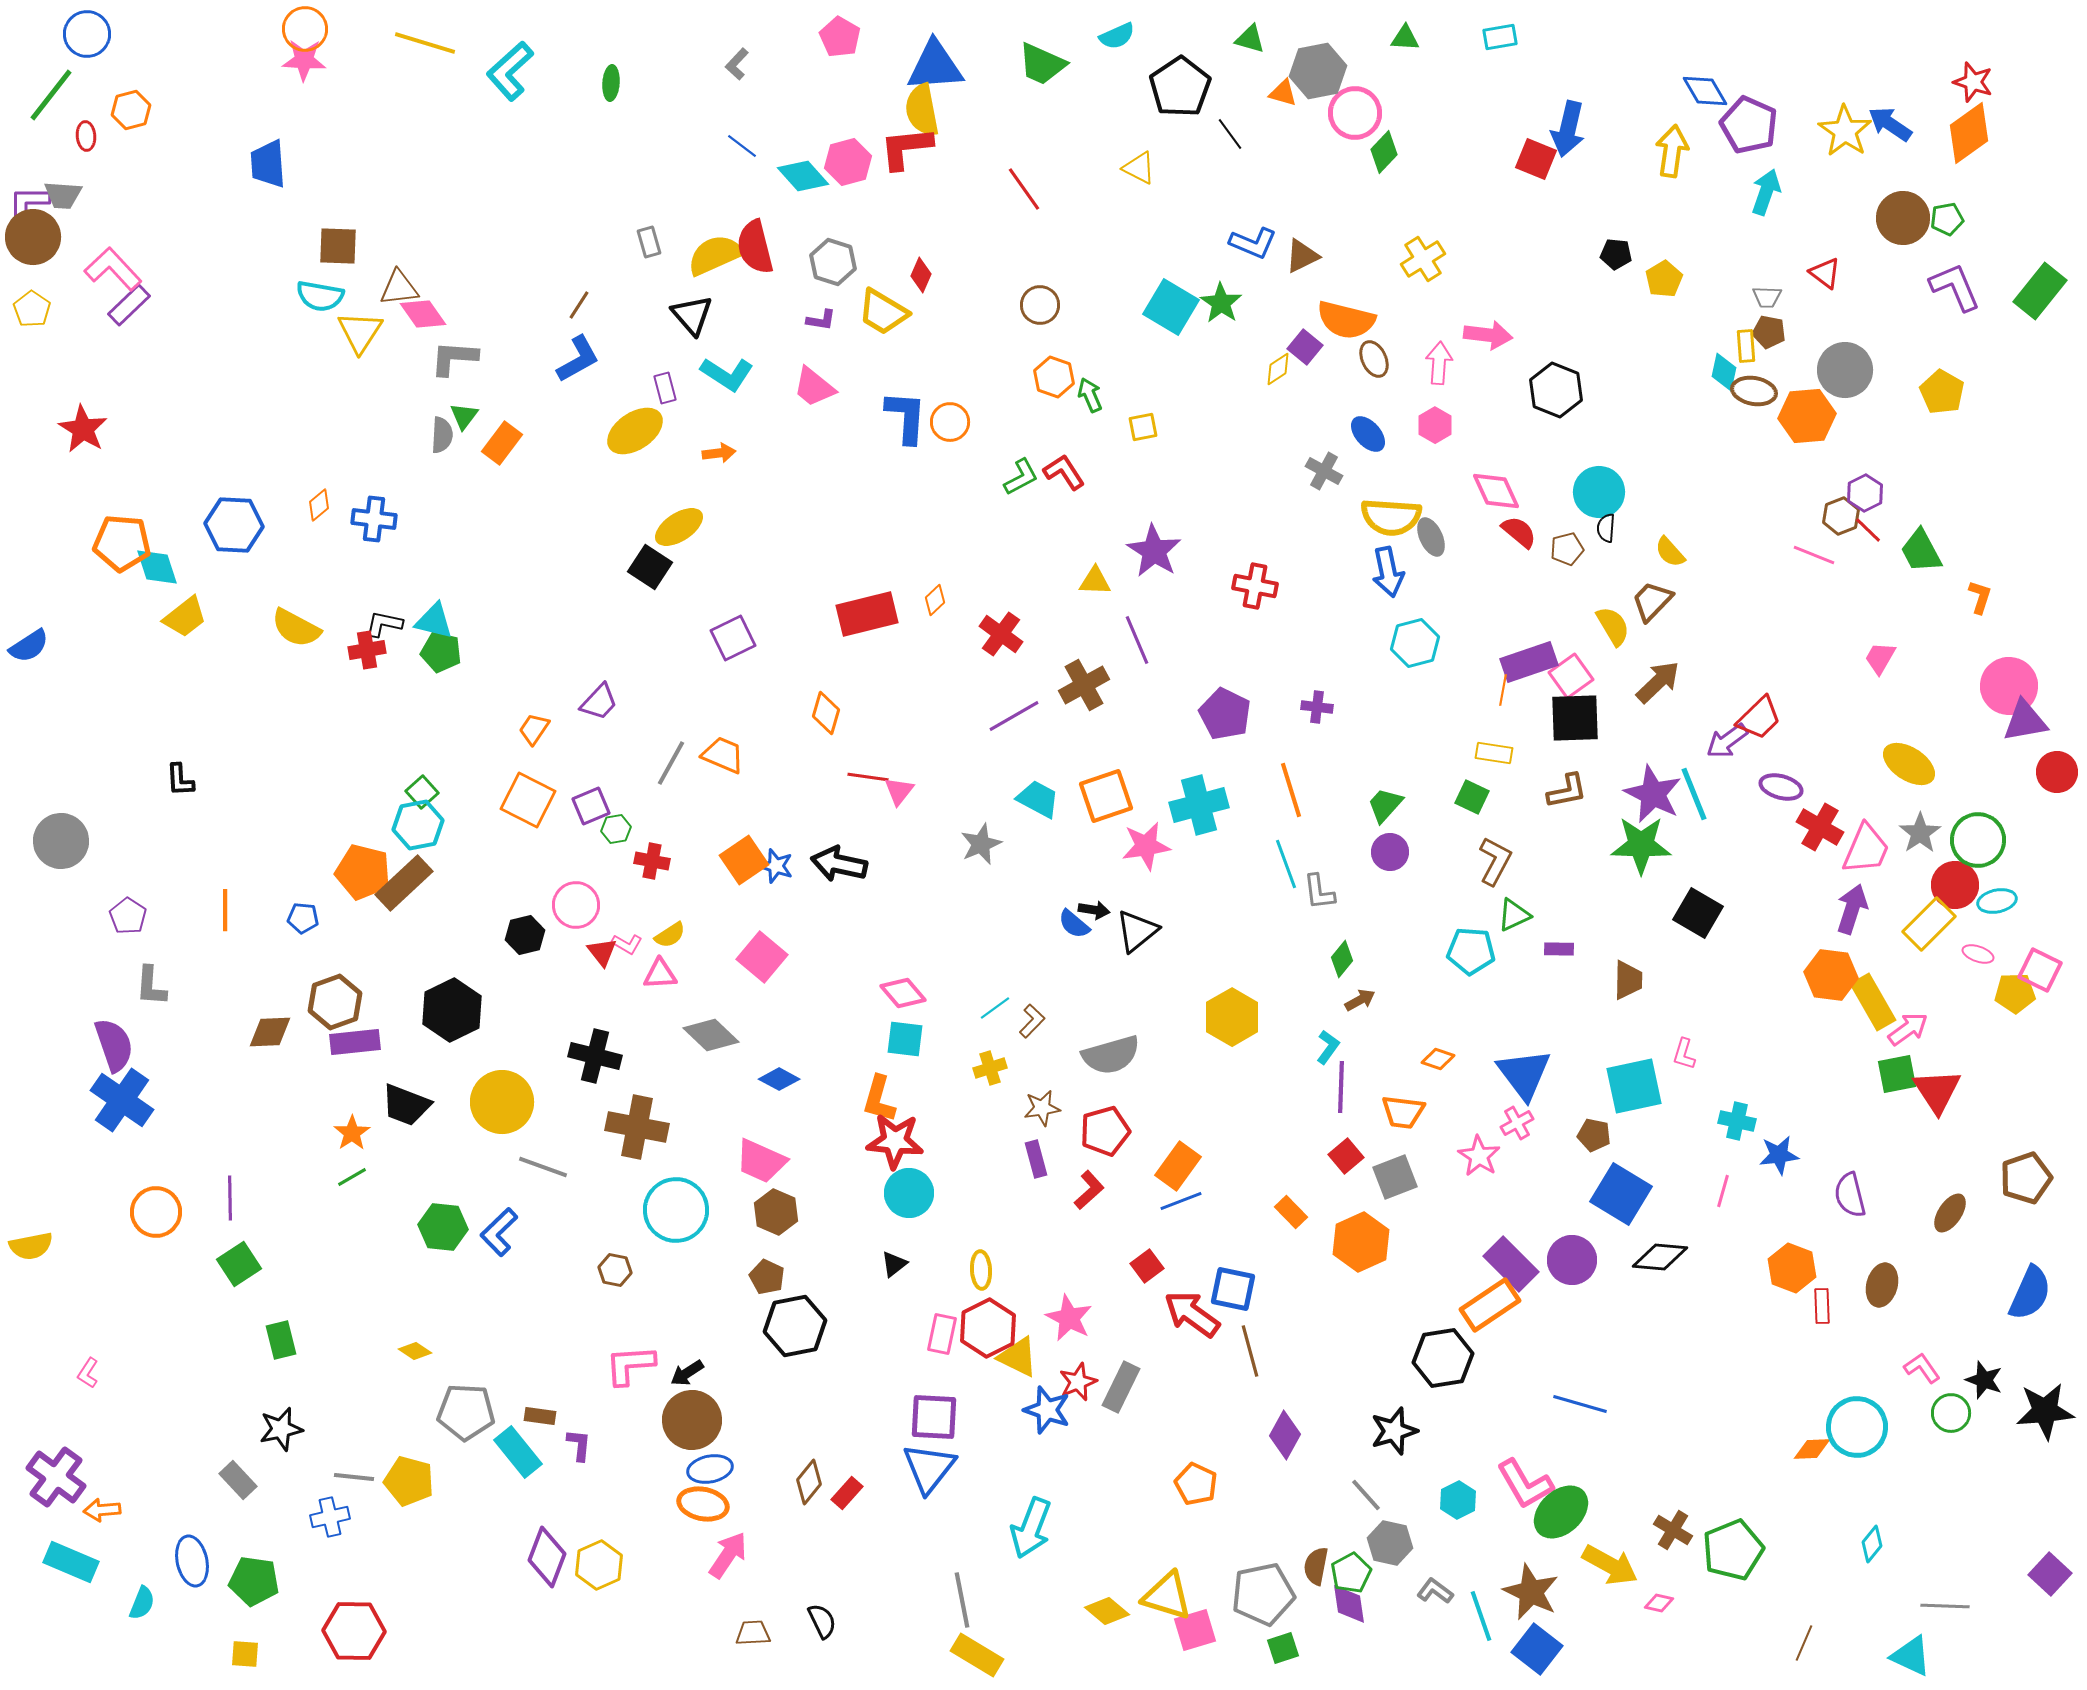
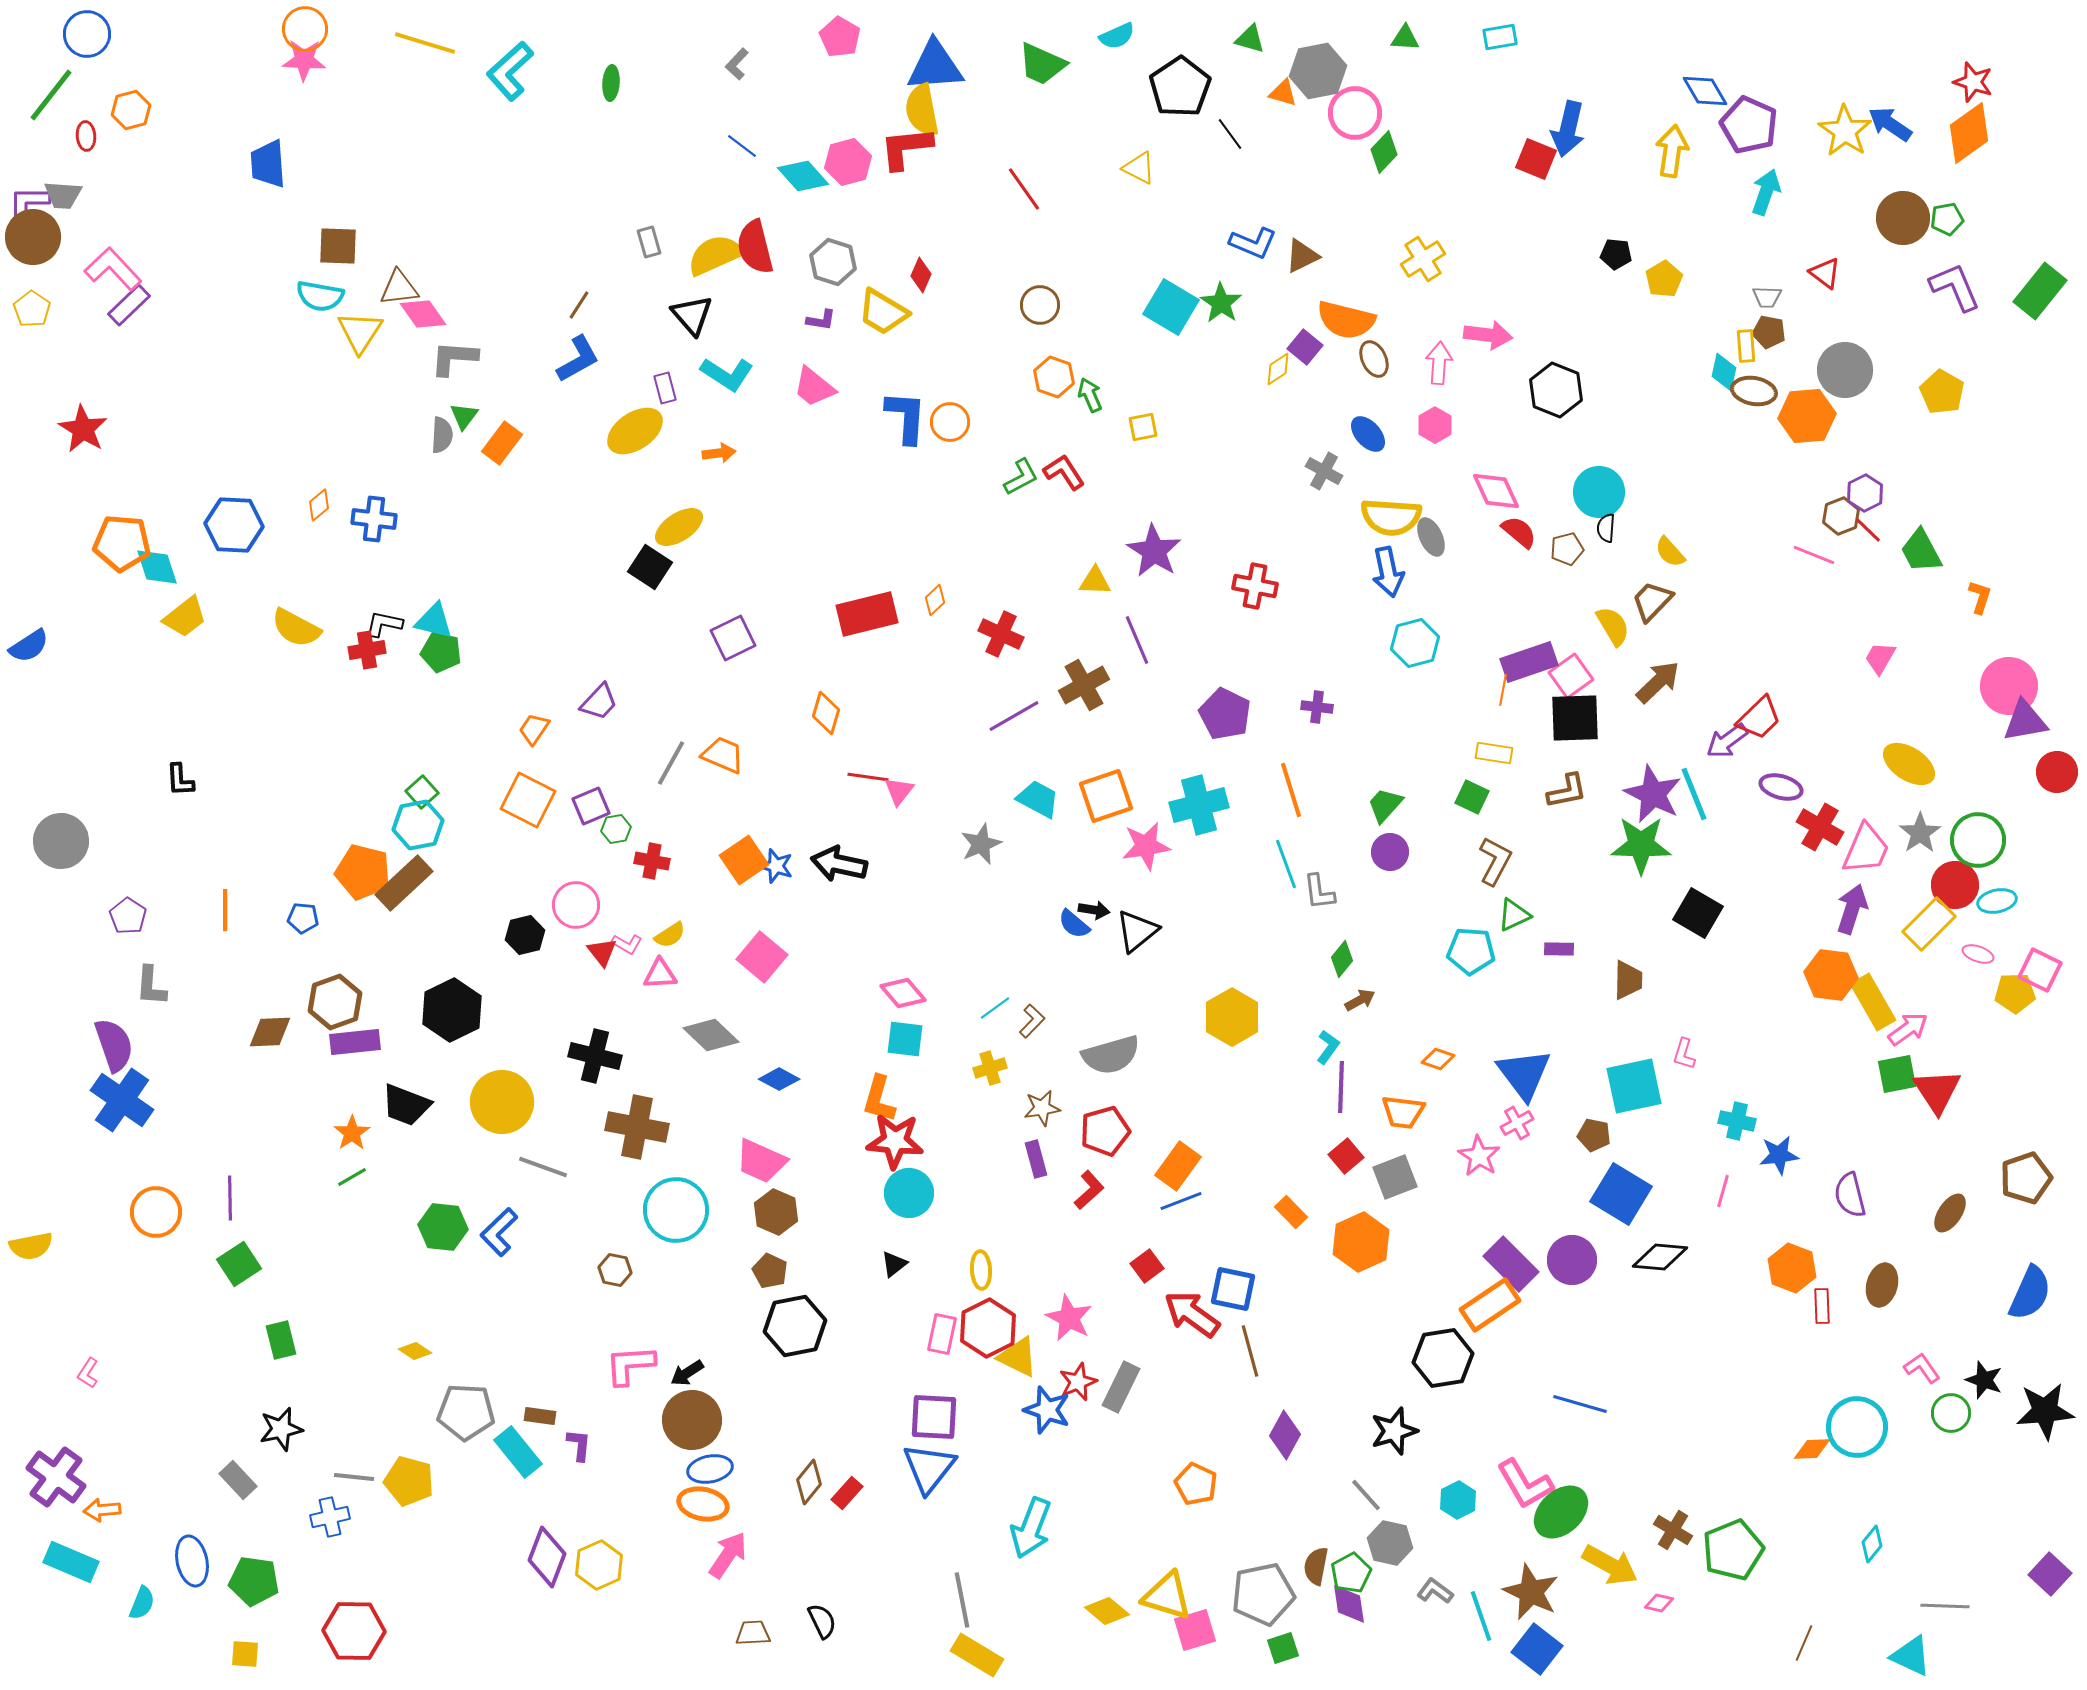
red cross at (1001, 634): rotated 12 degrees counterclockwise
brown pentagon at (767, 1277): moved 3 px right, 6 px up
